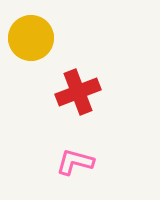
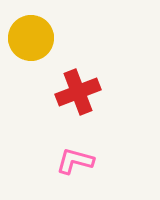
pink L-shape: moved 1 px up
